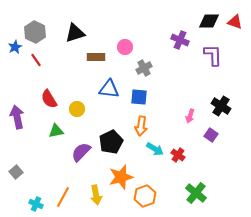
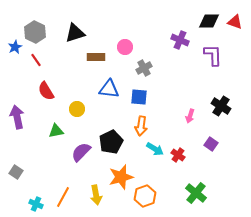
red semicircle: moved 3 px left, 8 px up
purple square: moved 9 px down
gray square: rotated 16 degrees counterclockwise
